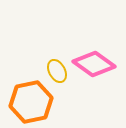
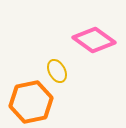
pink diamond: moved 24 px up
